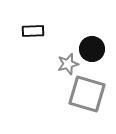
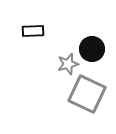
gray square: rotated 9 degrees clockwise
